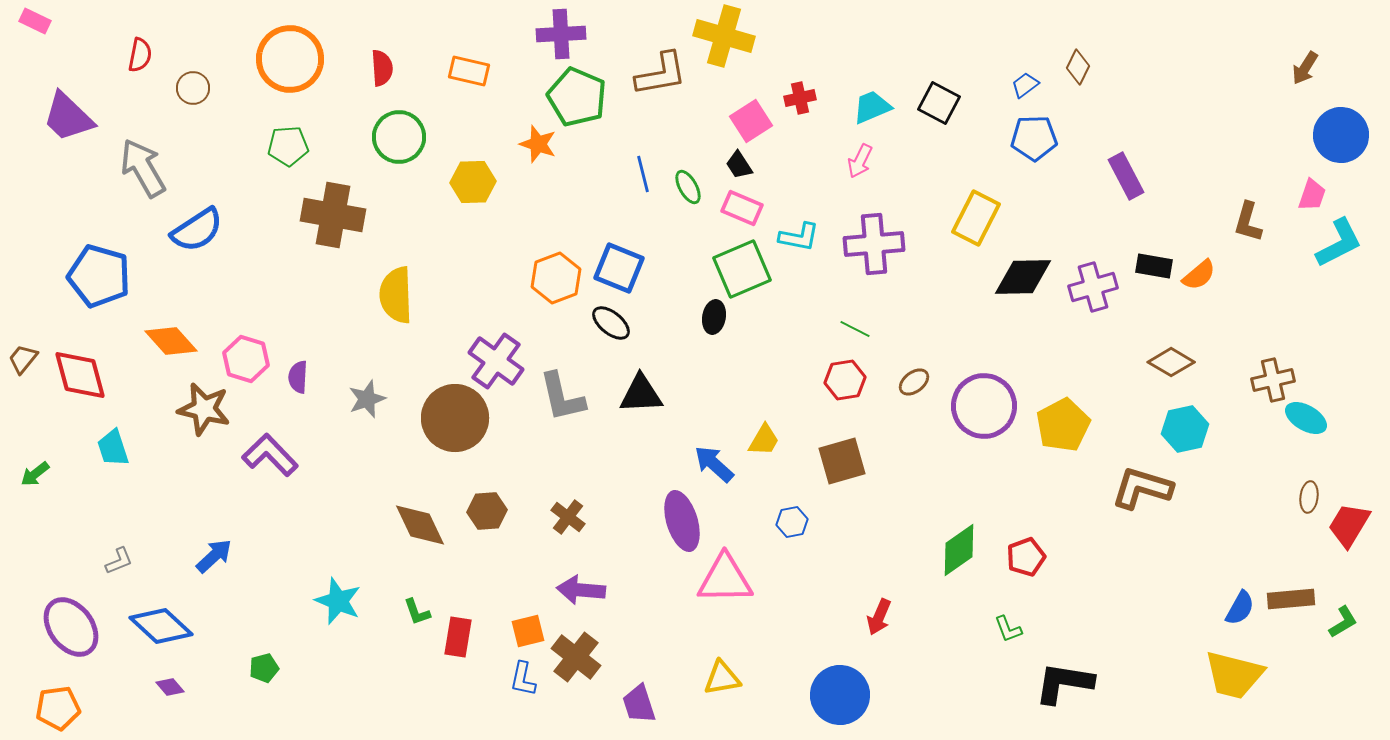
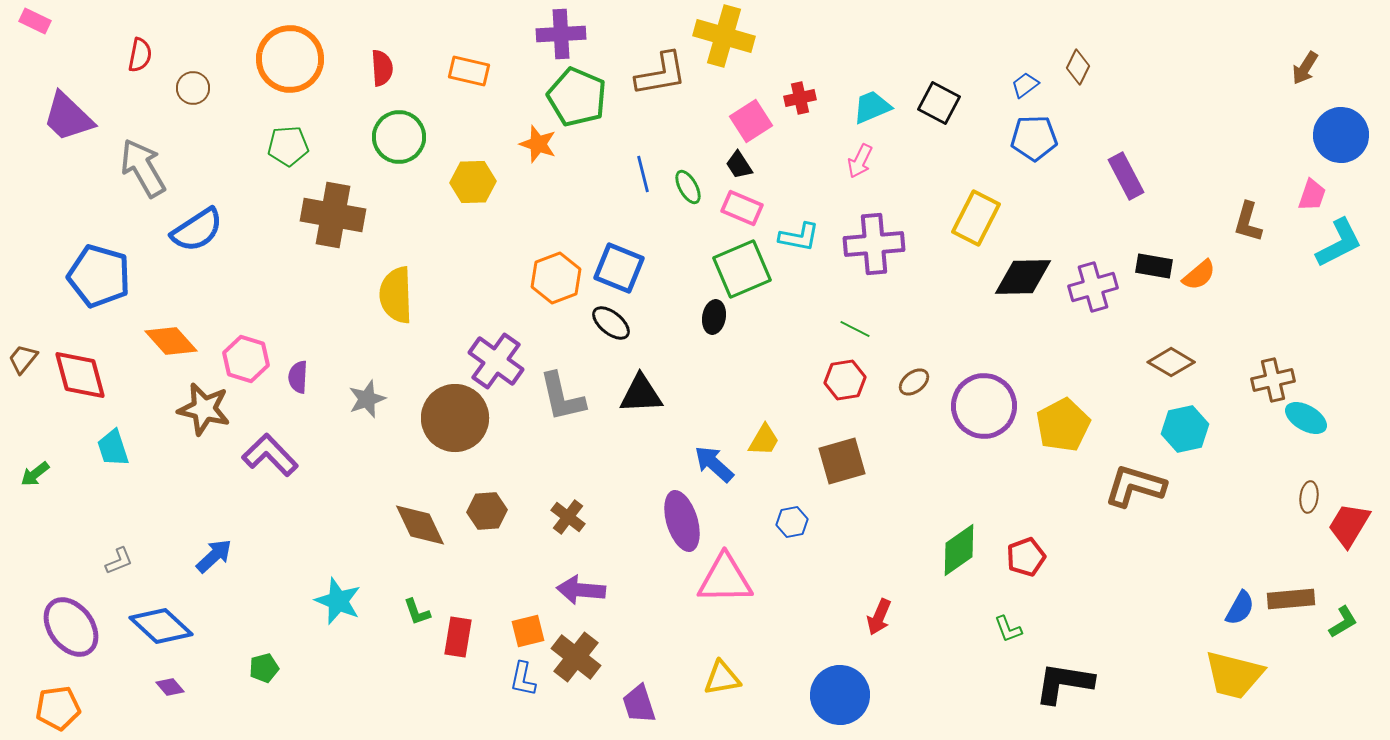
brown L-shape at (1142, 488): moved 7 px left, 2 px up
